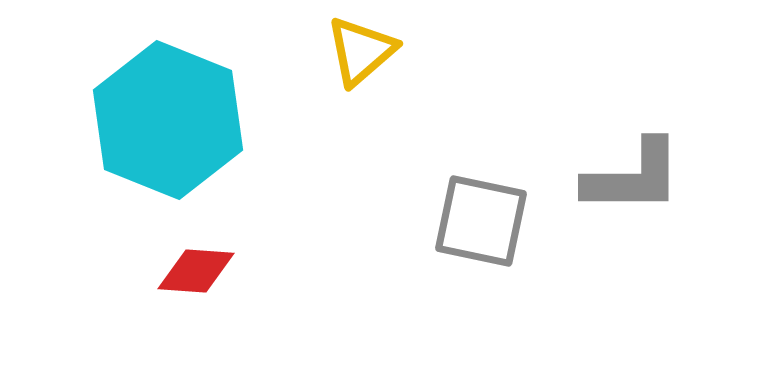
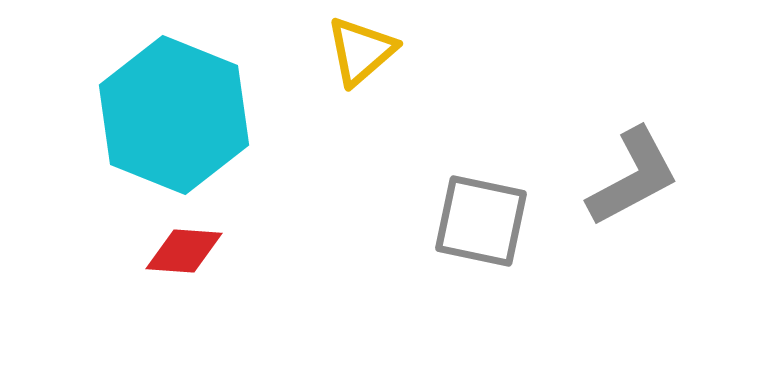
cyan hexagon: moved 6 px right, 5 px up
gray L-shape: rotated 28 degrees counterclockwise
red diamond: moved 12 px left, 20 px up
